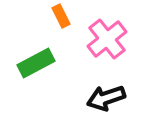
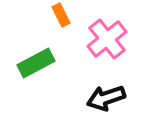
orange rectangle: moved 1 px up
